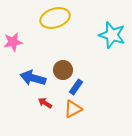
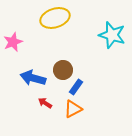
pink star: rotated 12 degrees counterclockwise
